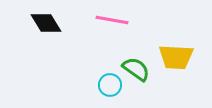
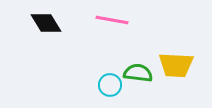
yellow trapezoid: moved 8 px down
green semicircle: moved 2 px right, 4 px down; rotated 28 degrees counterclockwise
